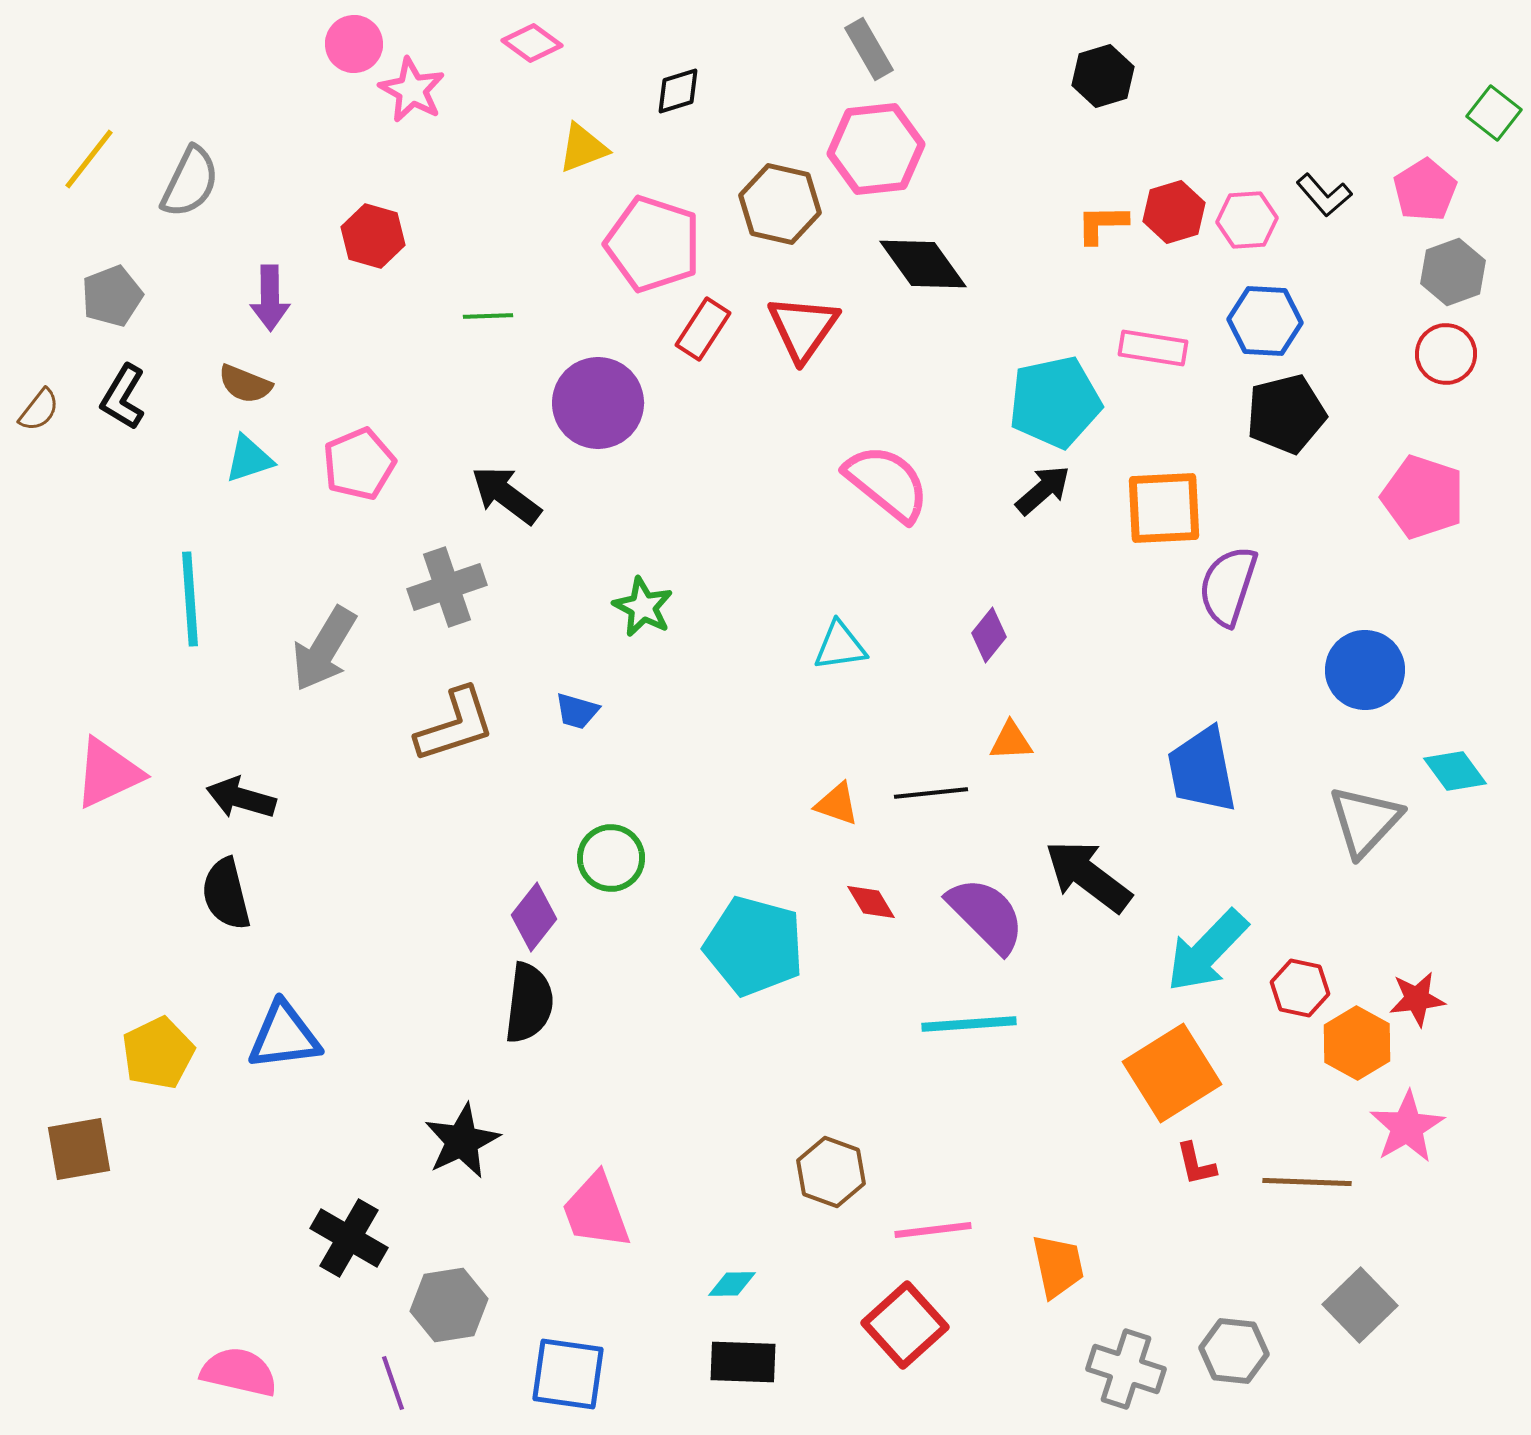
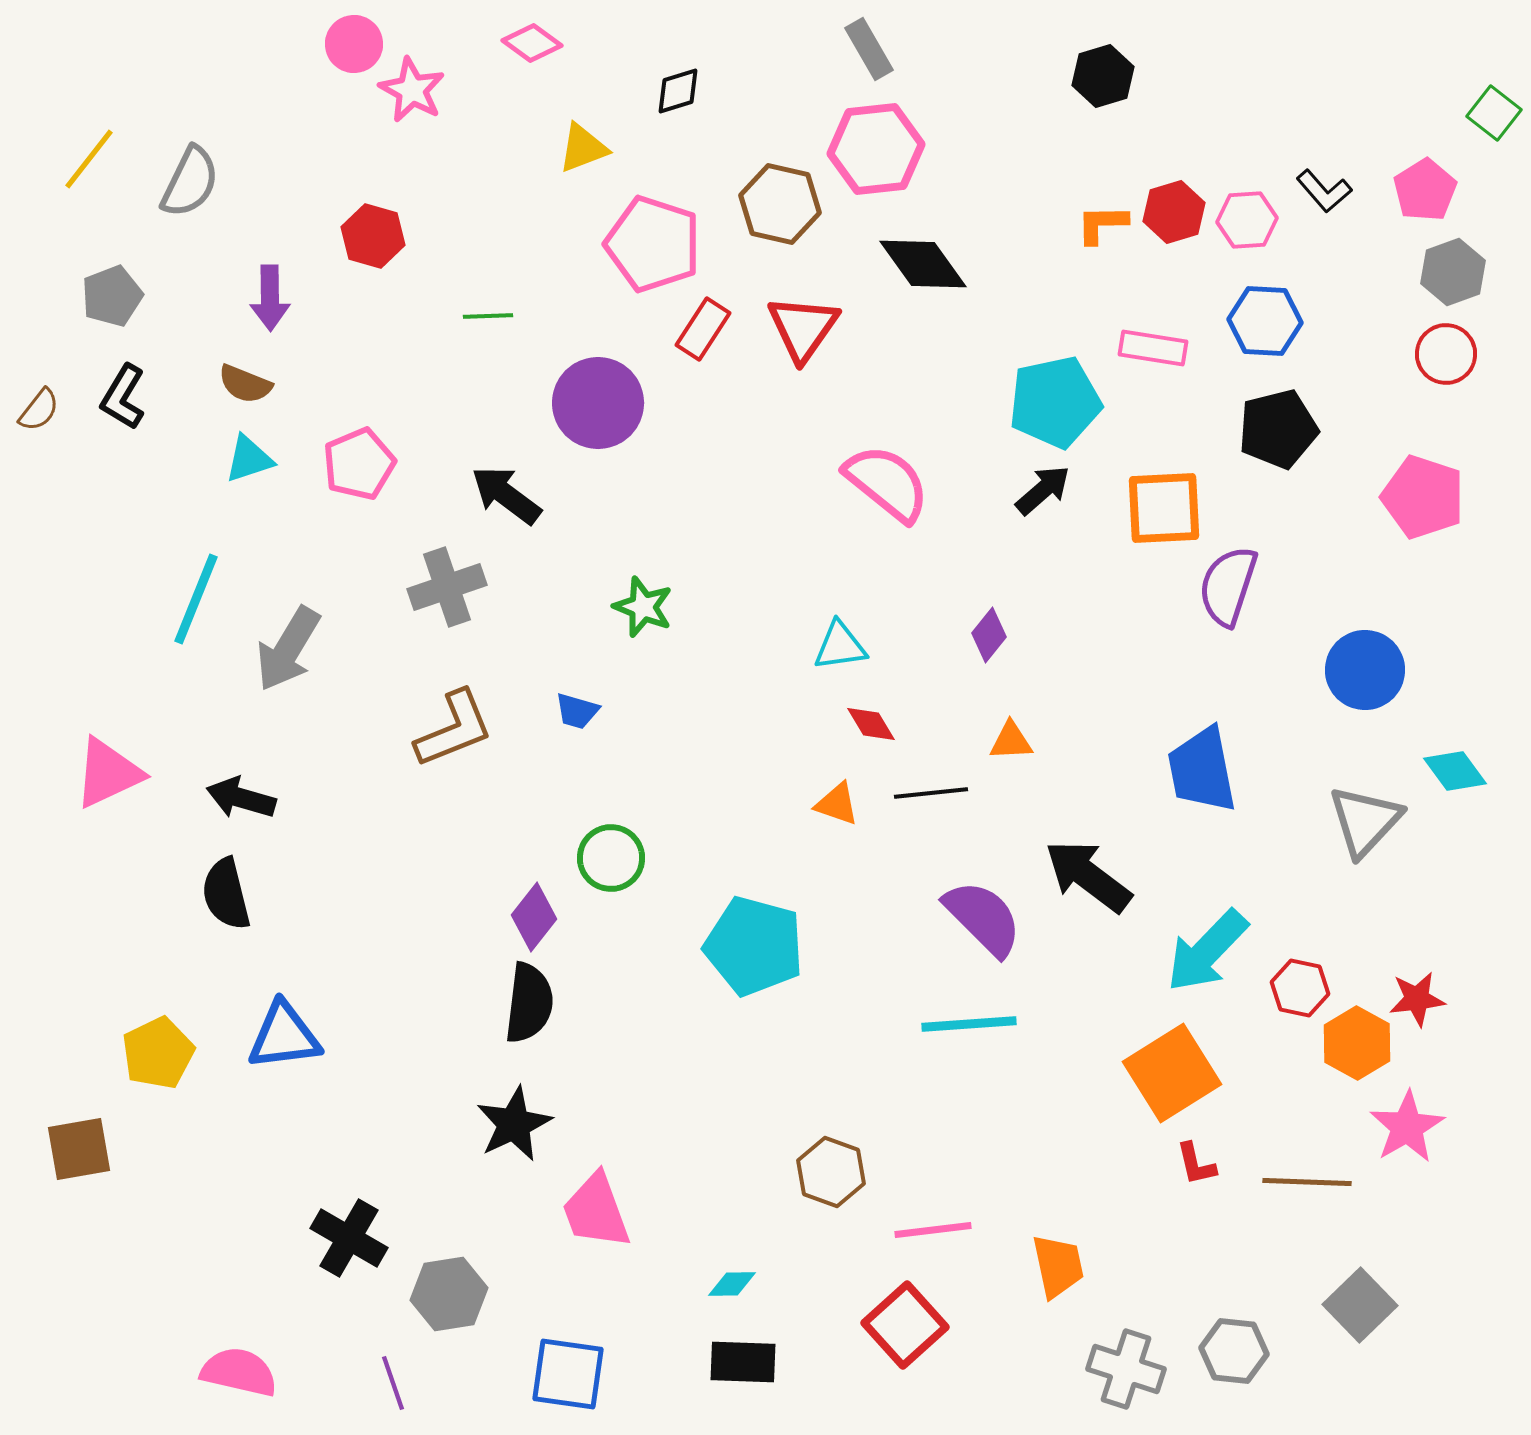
black L-shape at (1324, 195): moved 4 px up
black pentagon at (1286, 414): moved 8 px left, 15 px down
cyan line at (190, 599): moved 6 px right; rotated 26 degrees clockwise
green star at (643, 607): rotated 6 degrees counterclockwise
gray arrow at (324, 649): moved 36 px left
brown L-shape at (455, 725): moved 1 px left, 4 px down; rotated 4 degrees counterclockwise
red diamond at (871, 902): moved 178 px up
purple semicircle at (986, 915): moved 3 px left, 3 px down
black star at (462, 1141): moved 52 px right, 17 px up
gray hexagon at (449, 1305): moved 11 px up
